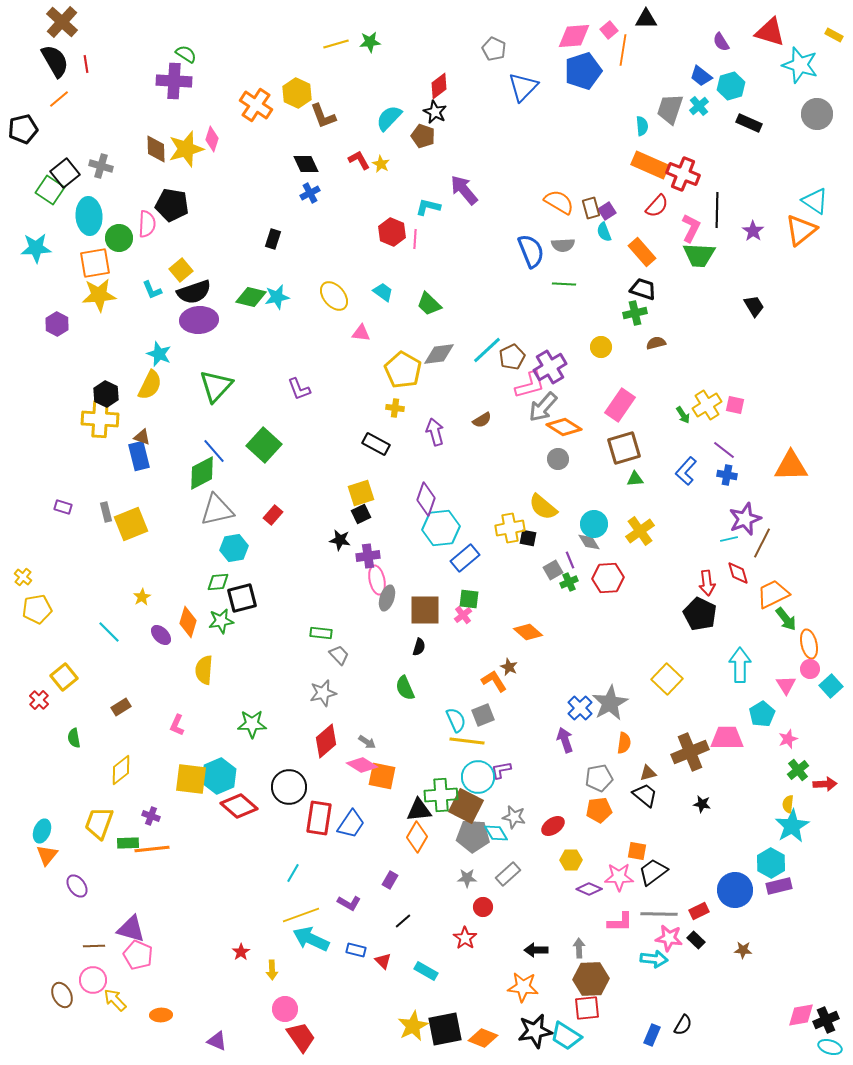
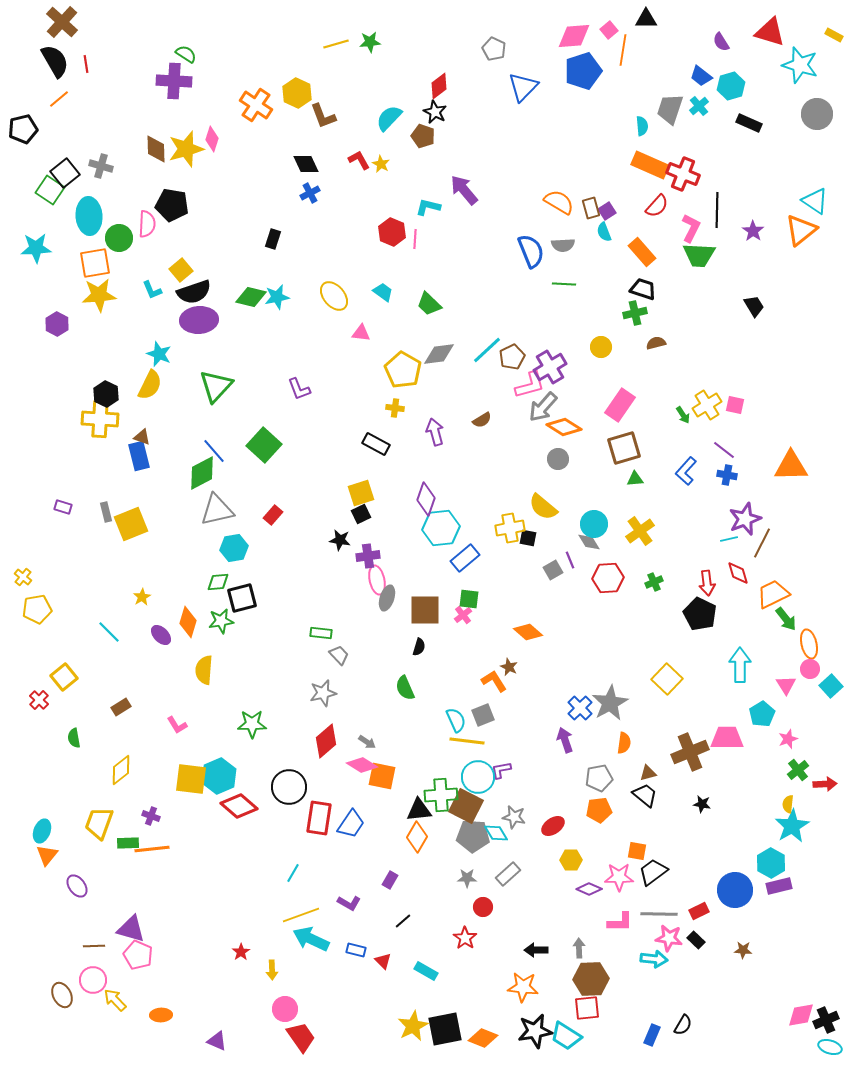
green cross at (569, 582): moved 85 px right
pink L-shape at (177, 725): rotated 55 degrees counterclockwise
